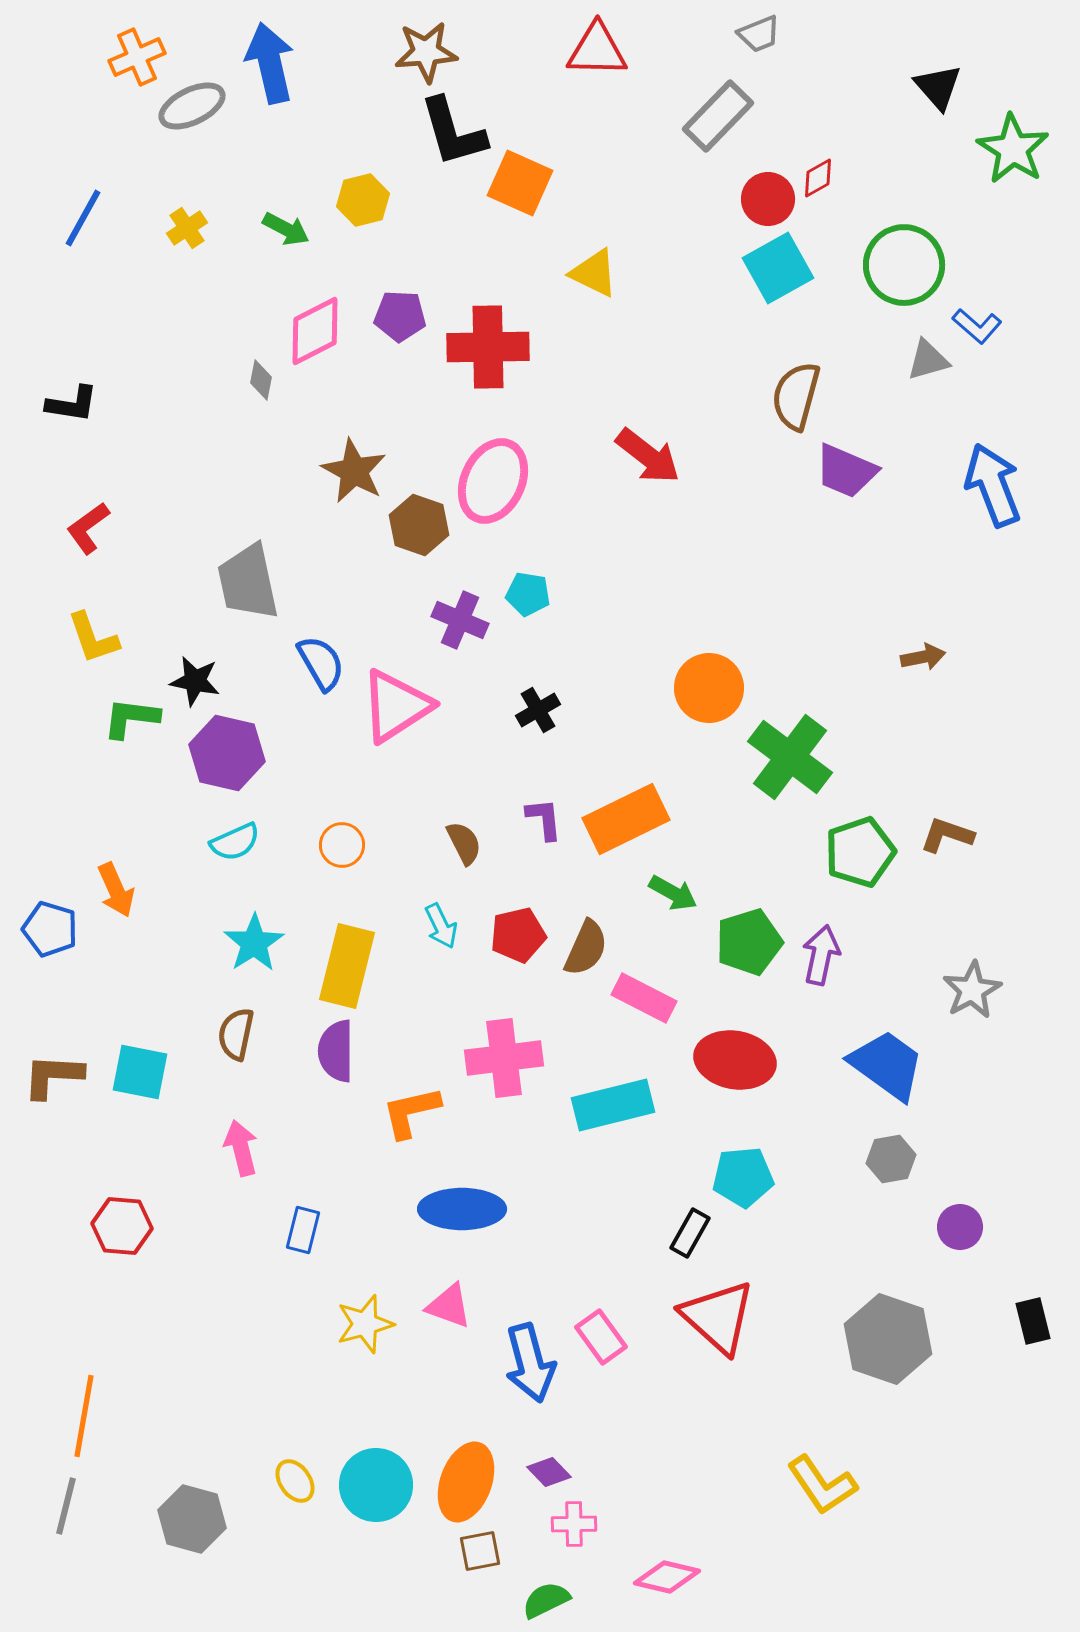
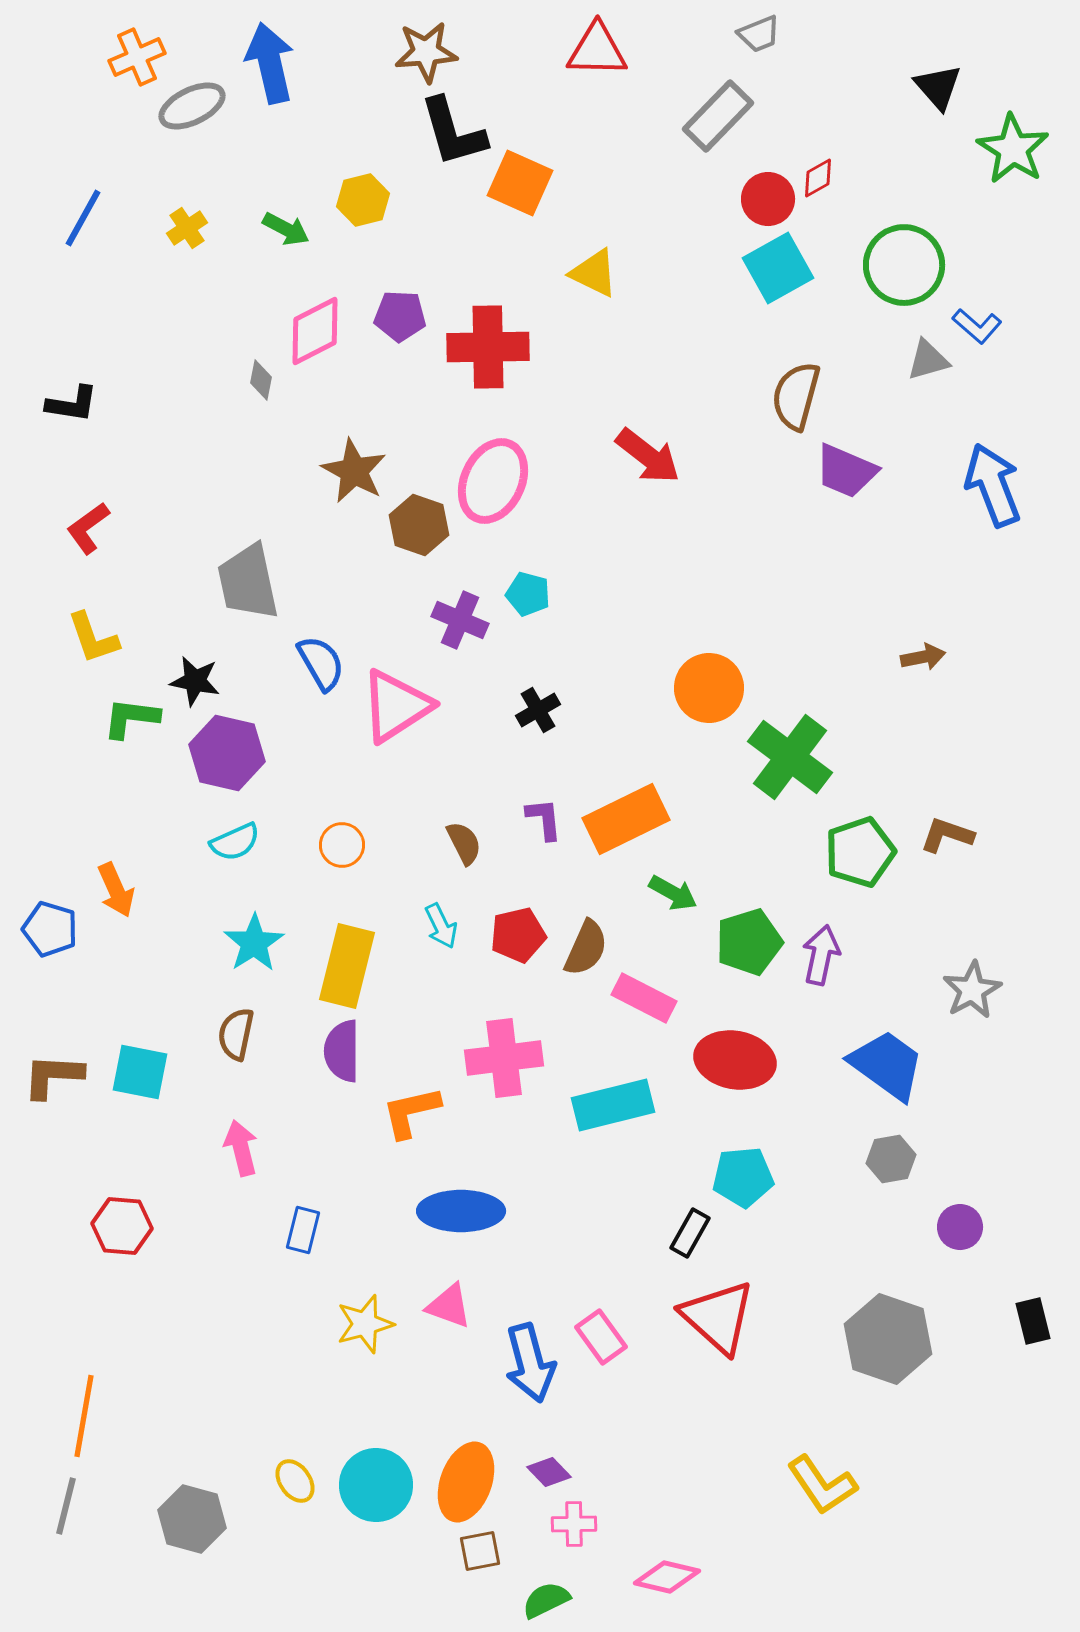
cyan pentagon at (528, 594): rotated 6 degrees clockwise
purple semicircle at (336, 1051): moved 6 px right
blue ellipse at (462, 1209): moved 1 px left, 2 px down
